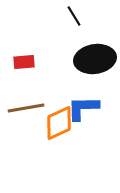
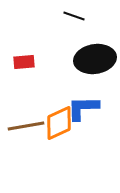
black line: rotated 40 degrees counterclockwise
brown line: moved 18 px down
